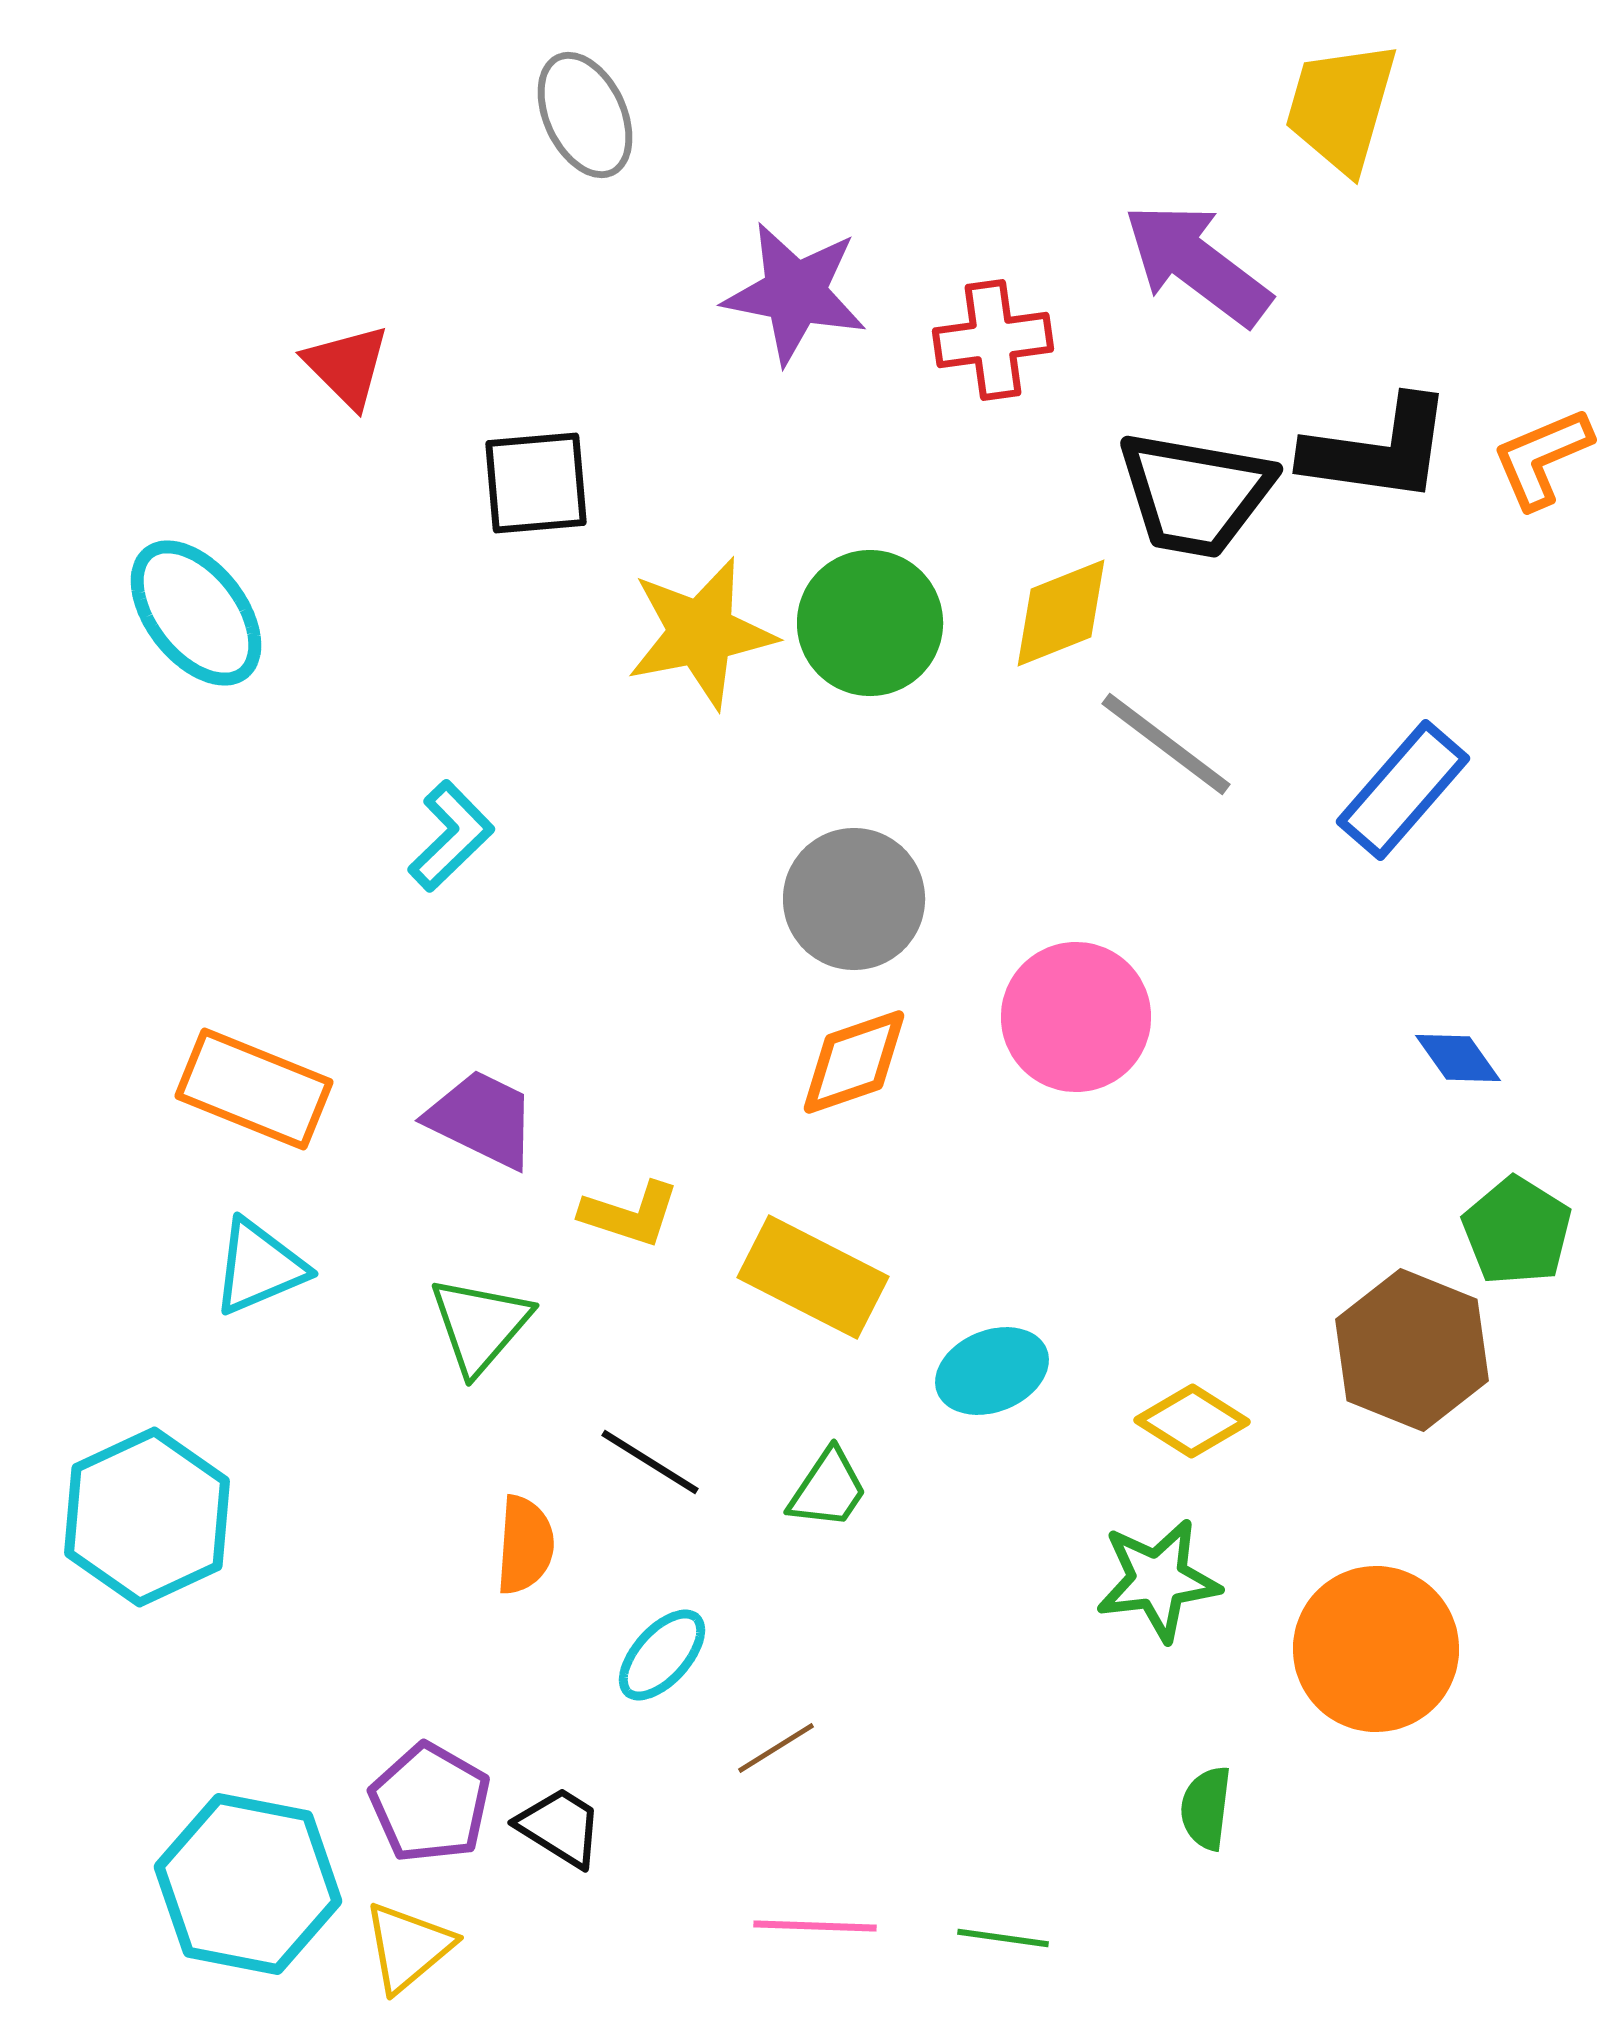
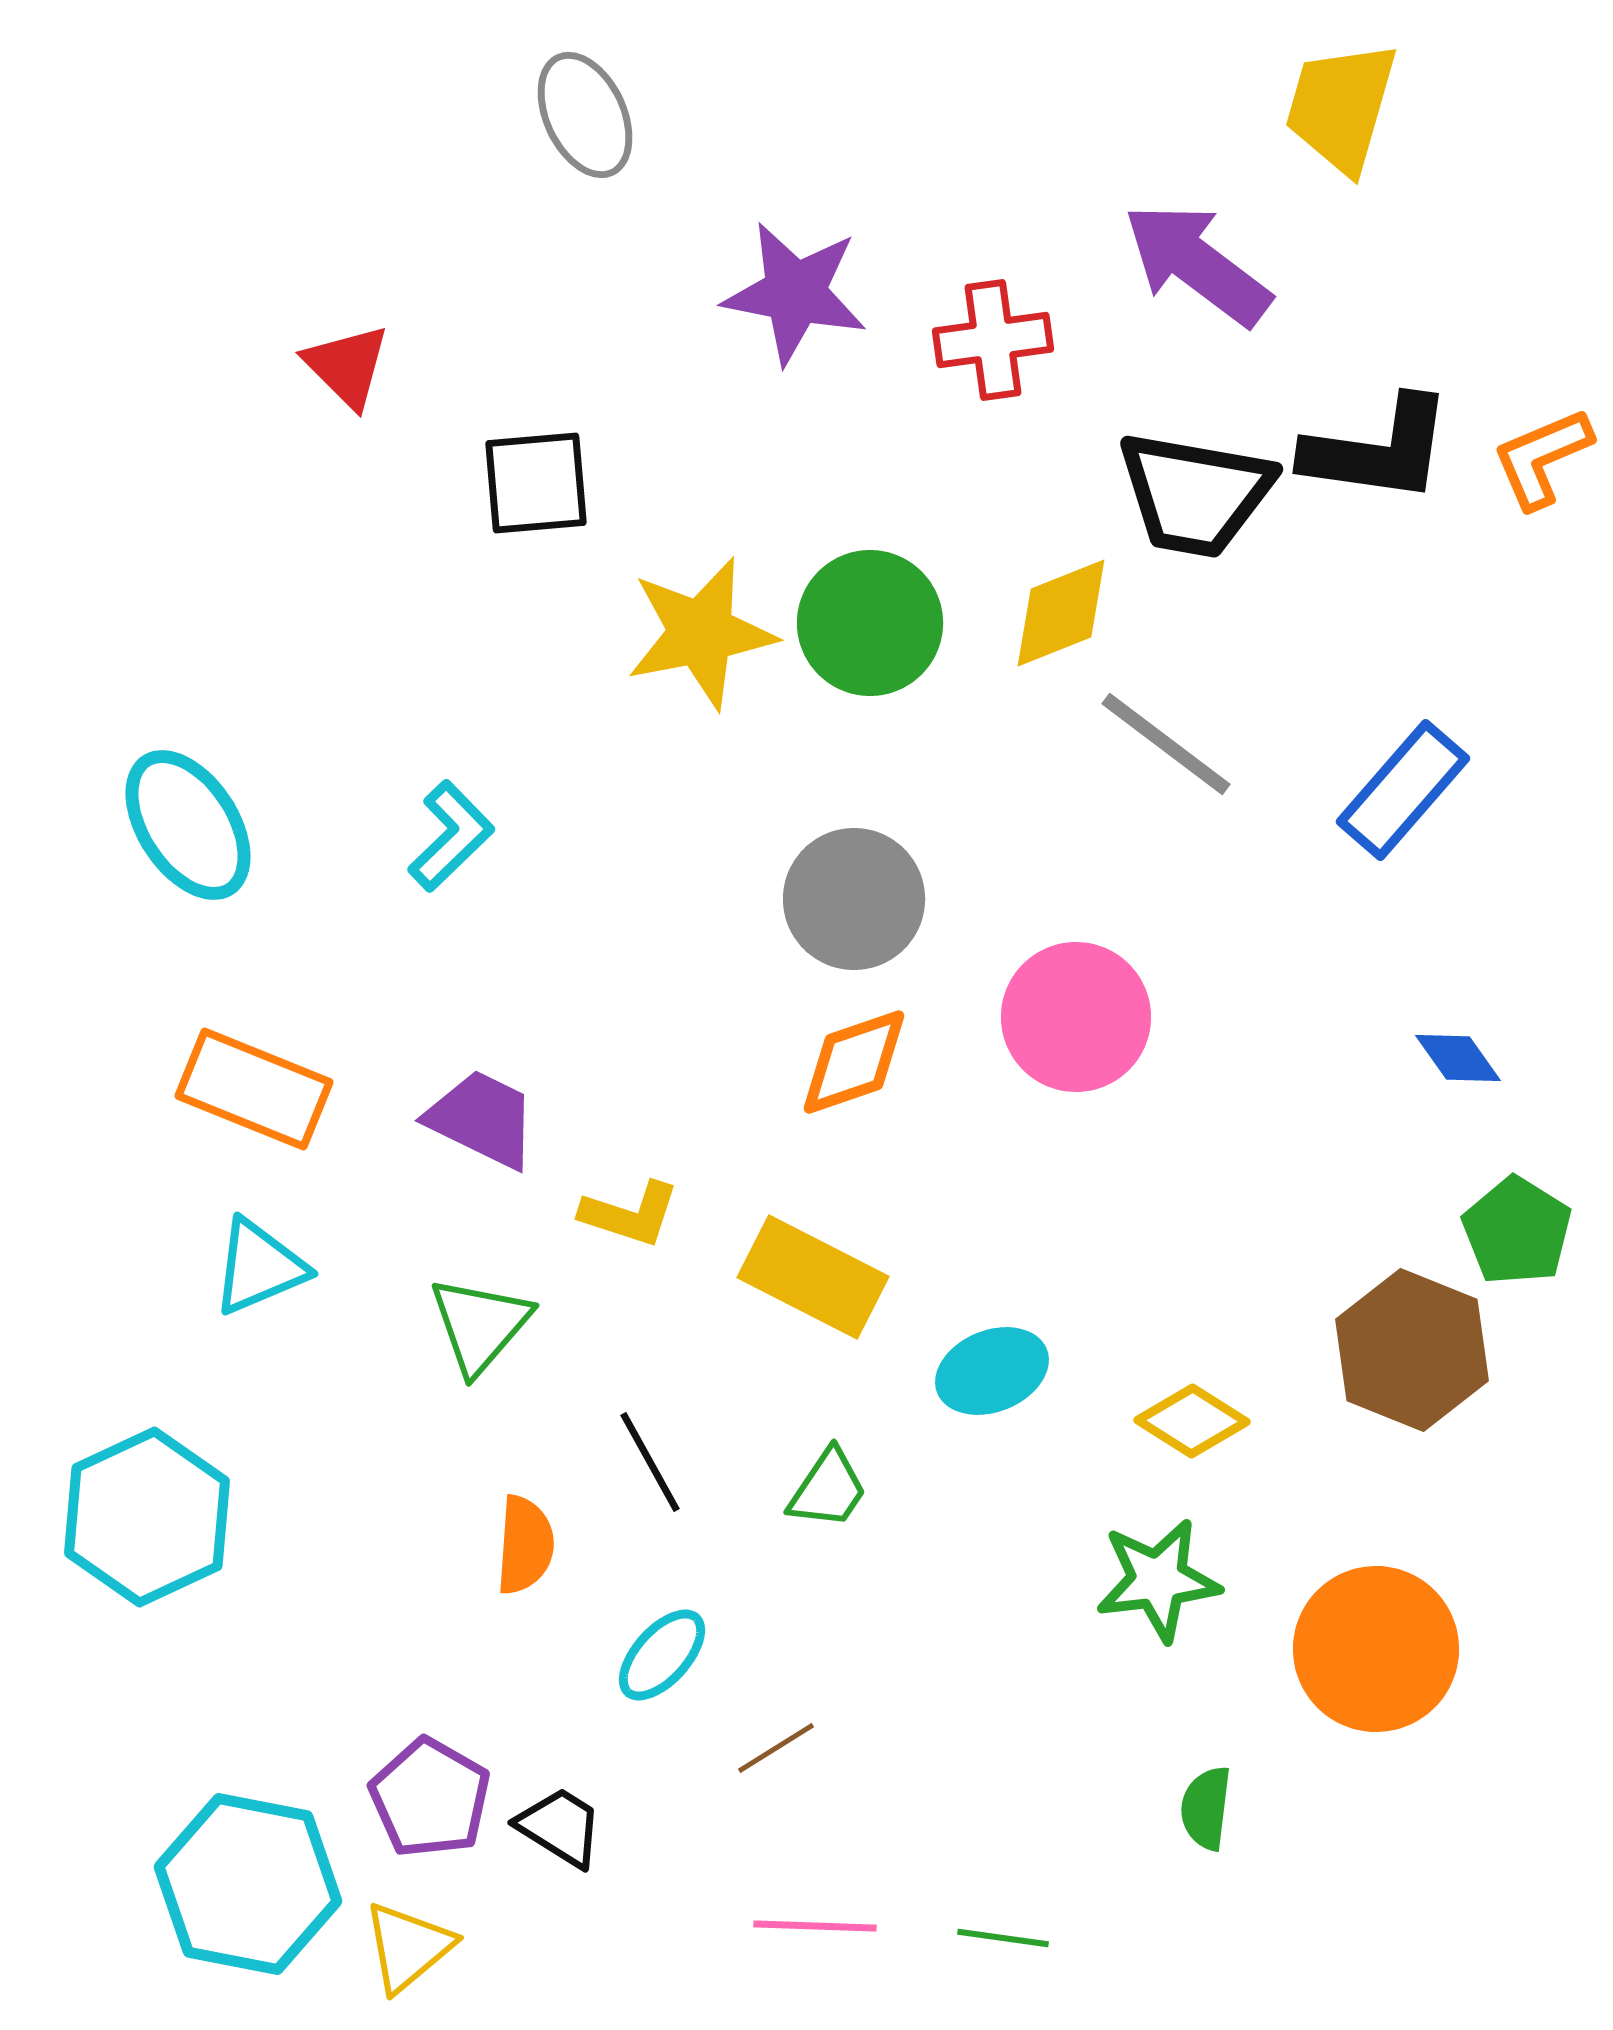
cyan ellipse at (196, 613): moved 8 px left, 212 px down; rotated 5 degrees clockwise
black line at (650, 1462): rotated 29 degrees clockwise
purple pentagon at (430, 1803): moved 5 px up
